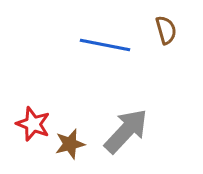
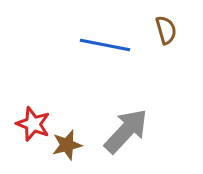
brown star: moved 3 px left, 1 px down
